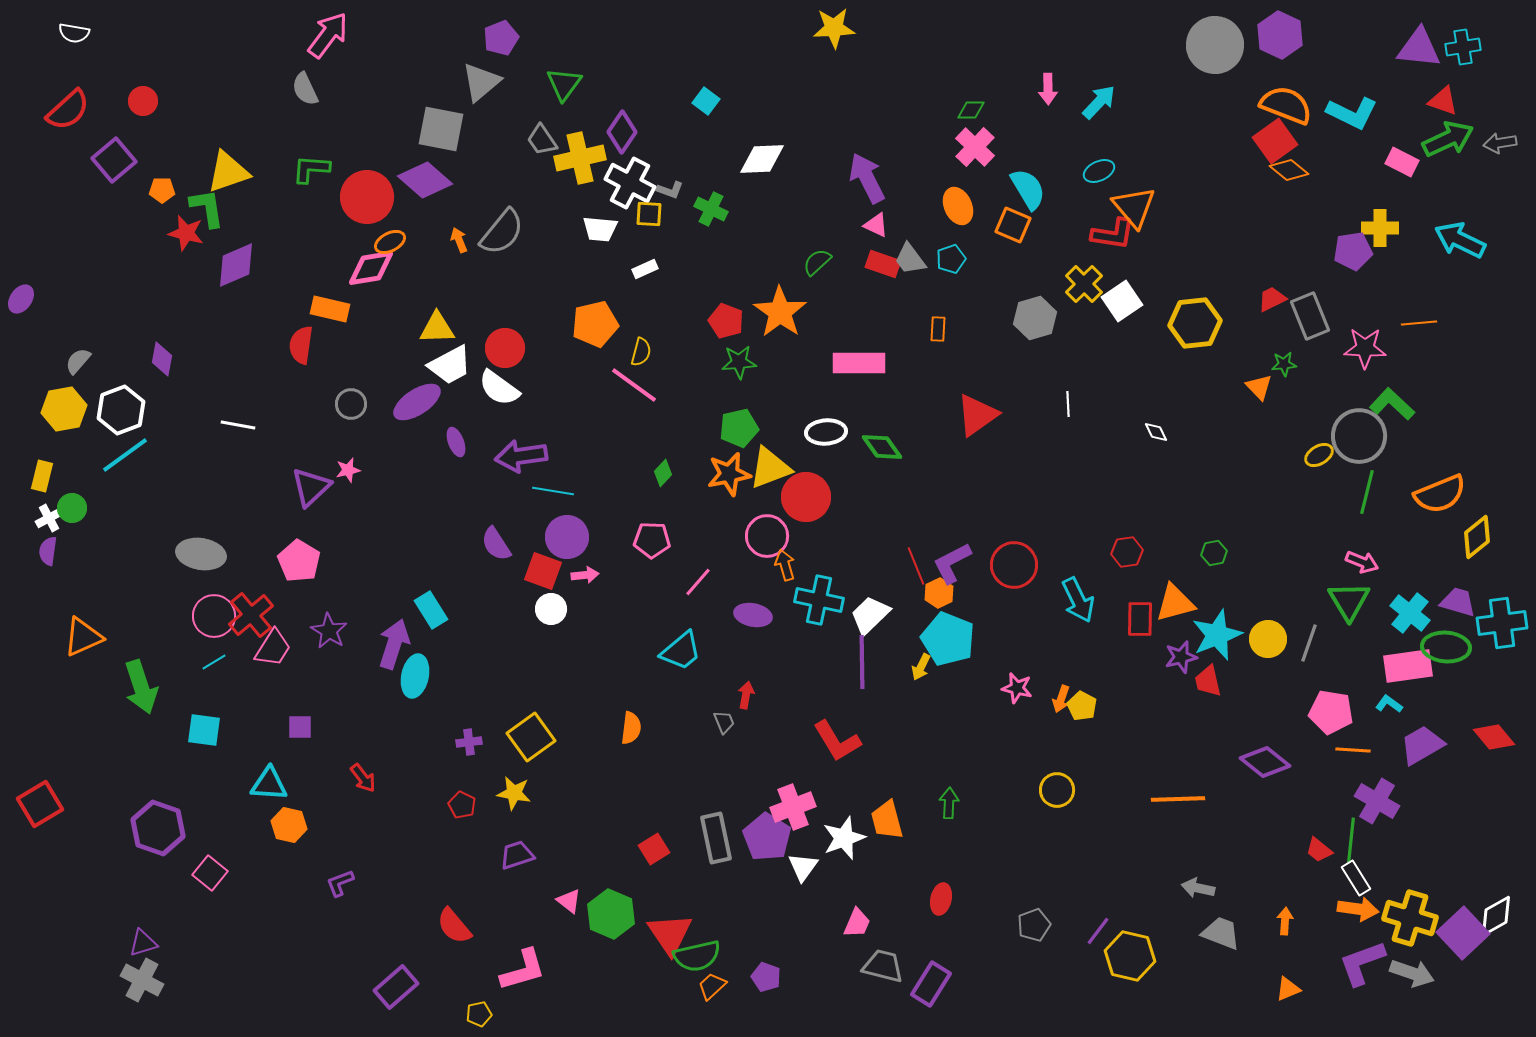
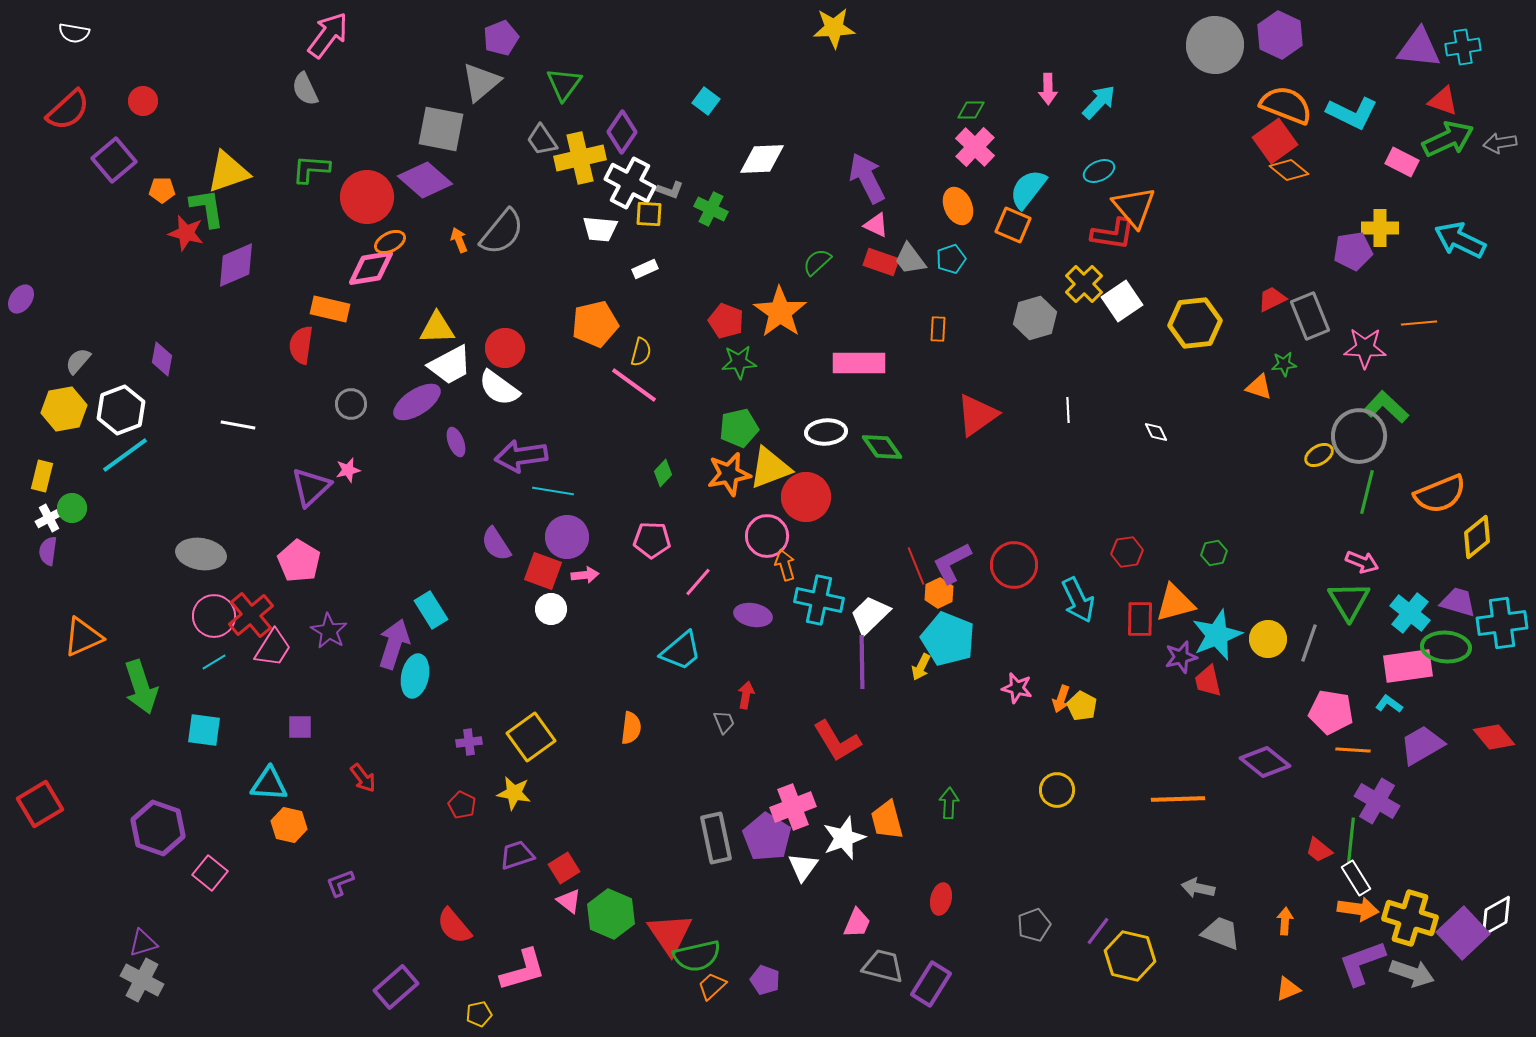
cyan semicircle at (1028, 189): rotated 111 degrees counterclockwise
red rectangle at (883, 264): moved 2 px left, 2 px up
orange triangle at (1259, 387): rotated 28 degrees counterclockwise
white line at (1068, 404): moved 6 px down
green L-shape at (1392, 404): moved 6 px left, 3 px down
red square at (654, 849): moved 90 px left, 19 px down
purple pentagon at (766, 977): moved 1 px left, 3 px down
